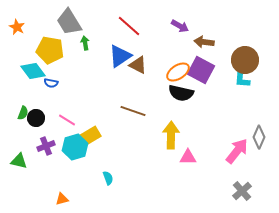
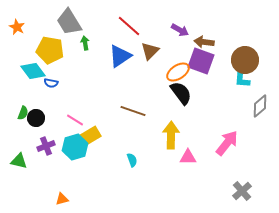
purple arrow: moved 4 px down
brown triangle: moved 12 px right, 14 px up; rotated 48 degrees clockwise
purple square: moved 9 px up; rotated 8 degrees counterclockwise
black semicircle: rotated 140 degrees counterclockwise
pink line: moved 8 px right
gray diamond: moved 1 px right, 31 px up; rotated 25 degrees clockwise
pink arrow: moved 10 px left, 8 px up
cyan semicircle: moved 24 px right, 18 px up
